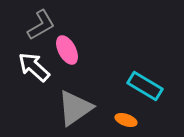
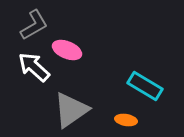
gray L-shape: moved 7 px left
pink ellipse: rotated 40 degrees counterclockwise
gray triangle: moved 4 px left, 2 px down
orange ellipse: rotated 10 degrees counterclockwise
